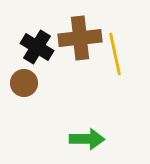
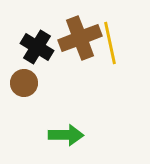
brown cross: rotated 15 degrees counterclockwise
yellow line: moved 5 px left, 11 px up
green arrow: moved 21 px left, 4 px up
